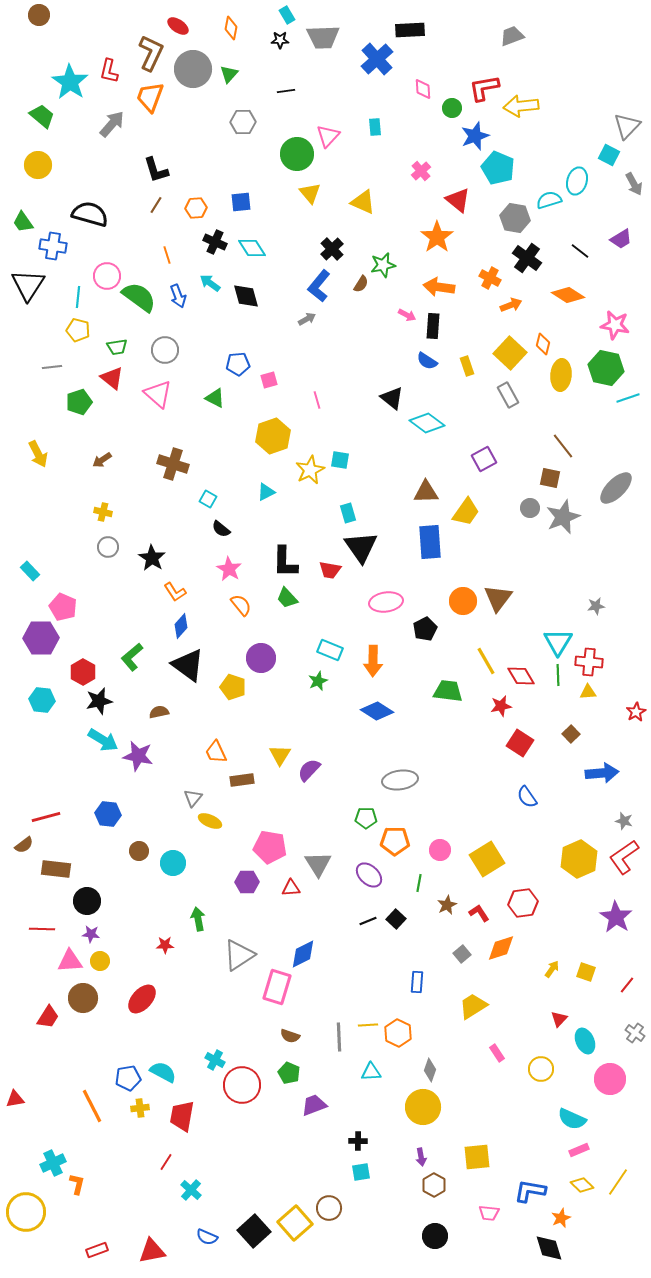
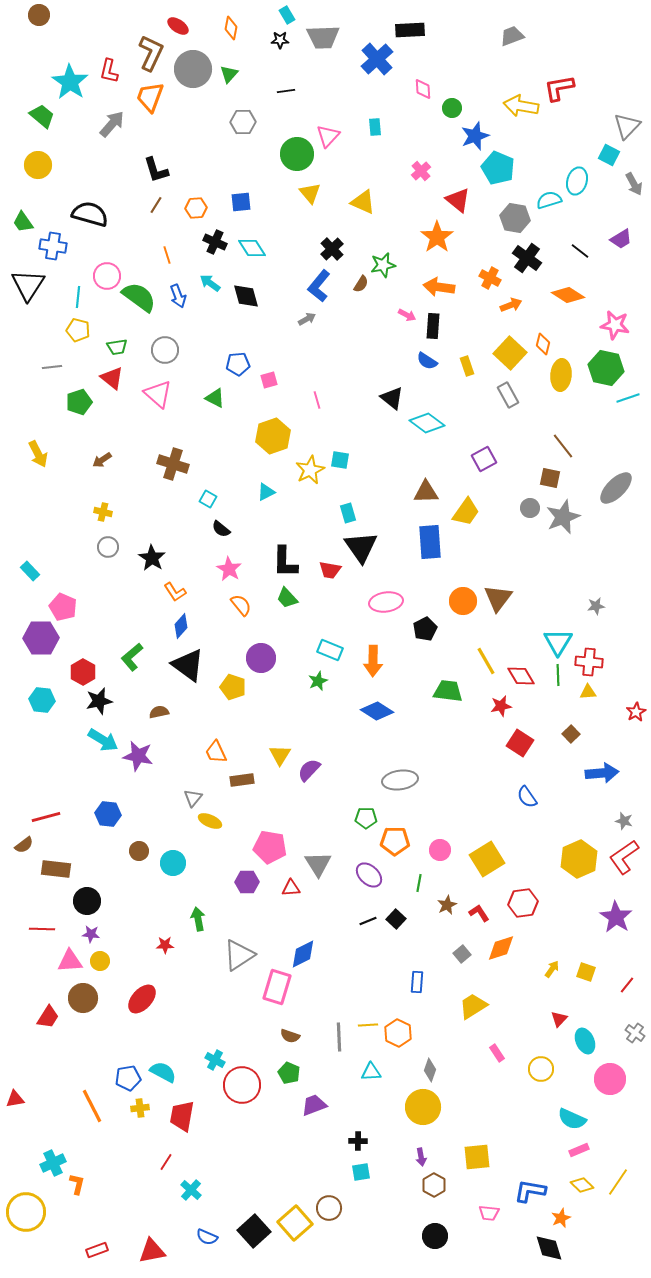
red L-shape at (484, 88): moved 75 px right
yellow arrow at (521, 106): rotated 16 degrees clockwise
